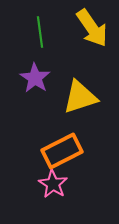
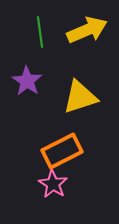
yellow arrow: moved 5 px left, 2 px down; rotated 78 degrees counterclockwise
purple star: moved 8 px left, 3 px down
